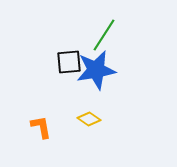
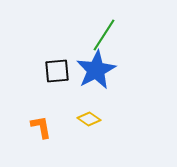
black square: moved 12 px left, 9 px down
blue star: rotated 18 degrees counterclockwise
